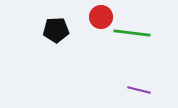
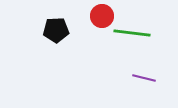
red circle: moved 1 px right, 1 px up
purple line: moved 5 px right, 12 px up
